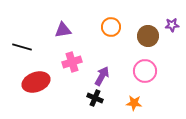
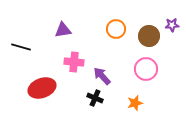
orange circle: moved 5 px right, 2 px down
brown circle: moved 1 px right
black line: moved 1 px left
pink cross: moved 2 px right; rotated 24 degrees clockwise
pink circle: moved 1 px right, 2 px up
purple arrow: rotated 72 degrees counterclockwise
red ellipse: moved 6 px right, 6 px down
orange star: moved 1 px right; rotated 21 degrees counterclockwise
